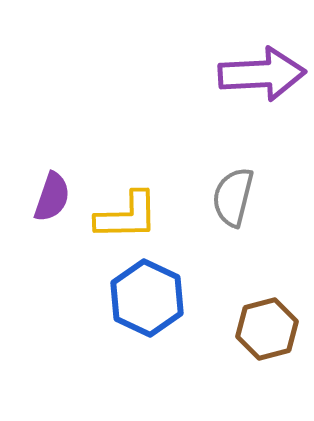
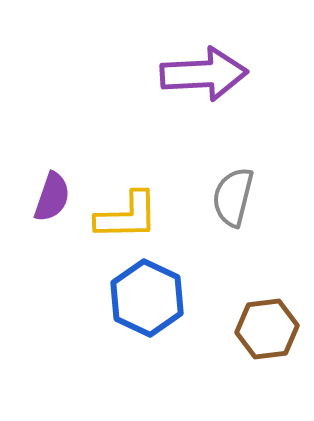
purple arrow: moved 58 px left
brown hexagon: rotated 8 degrees clockwise
